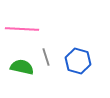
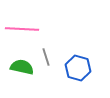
blue hexagon: moved 7 px down
